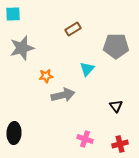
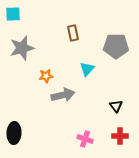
brown rectangle: moved 4 px down; rotated 70 degrees counterclockwise
red cross: moved 8 px up; rotated 14 degrees clockwise
